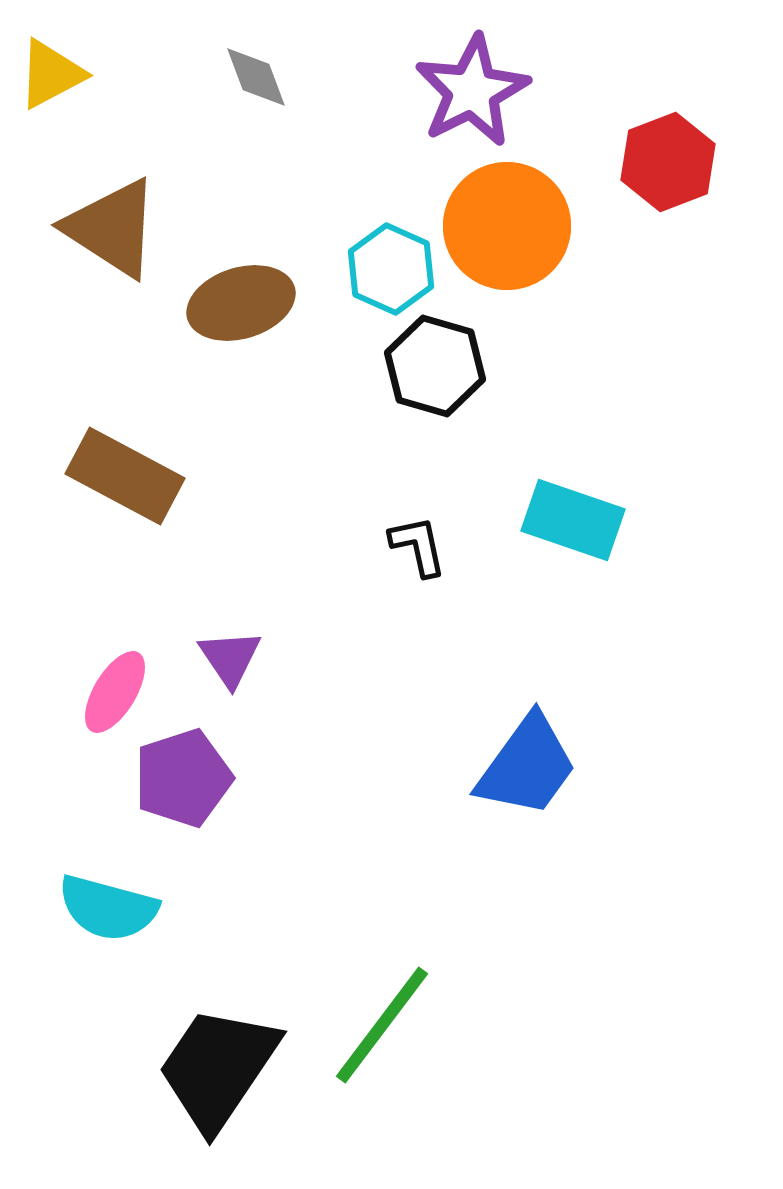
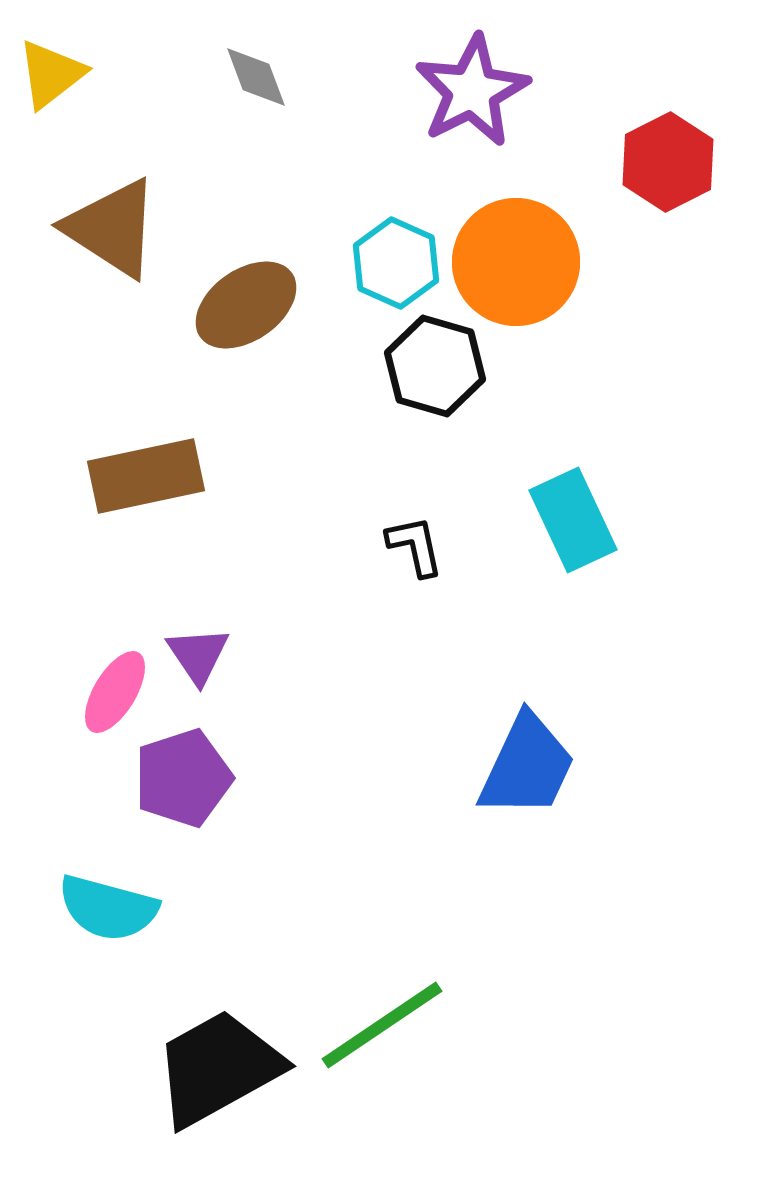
yellow triangle: rotated 10 degrees counterclockwise
red hexagon: rotated 6 degrees counterclockwise
orange circle: moved 9 px right, 36 px down
cyan hexagon: moved 5 px right, 6 px up
brown ellipse: moved 5 px right, 2 px down; rotated 18 degrees counterclockwise
brown rectangle: moved 21 px right; rotated 40 degrees counterclockwise
cyan rectangle: rotated 46 degrees clockwise
black L-shape: moved 3 px left
purple triangle: moved 32 px left, 3 px up
blue trapezoid: rotated 11 degrees counterclockwise
green line: rotated 19 degrees clockwise
black trapezoid: rotated 27 degrees clockwise
